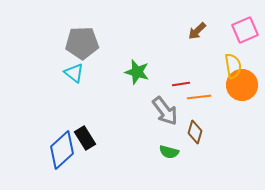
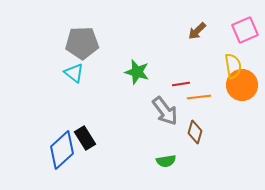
green semicircle: moved 3 px left, 9 px down; rotated 24 degrees counterclockwise
